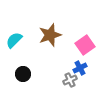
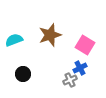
cyan semicircle: rotated 24 degrees clockwise
pink square: rotated 24 degrees counterclockwise
